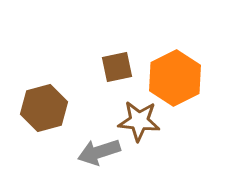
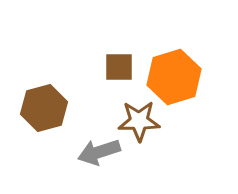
brown square: moved 2 px right; rotated 12 degrees clockwise
orange hexagon: moved 1 px left, 1 px up; rotated 10 degrees clockwise
brown star: rotated 6 degrees counterclockwise
